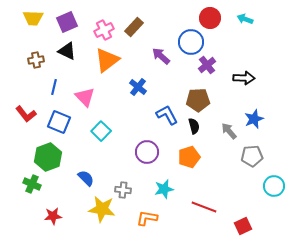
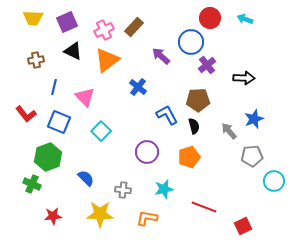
black triangle: moved 6 px right
cyan circle: moved 5 px up
yellow star: moved 2 px left, 5 px down; rotated 8 degrees counterclockwise
